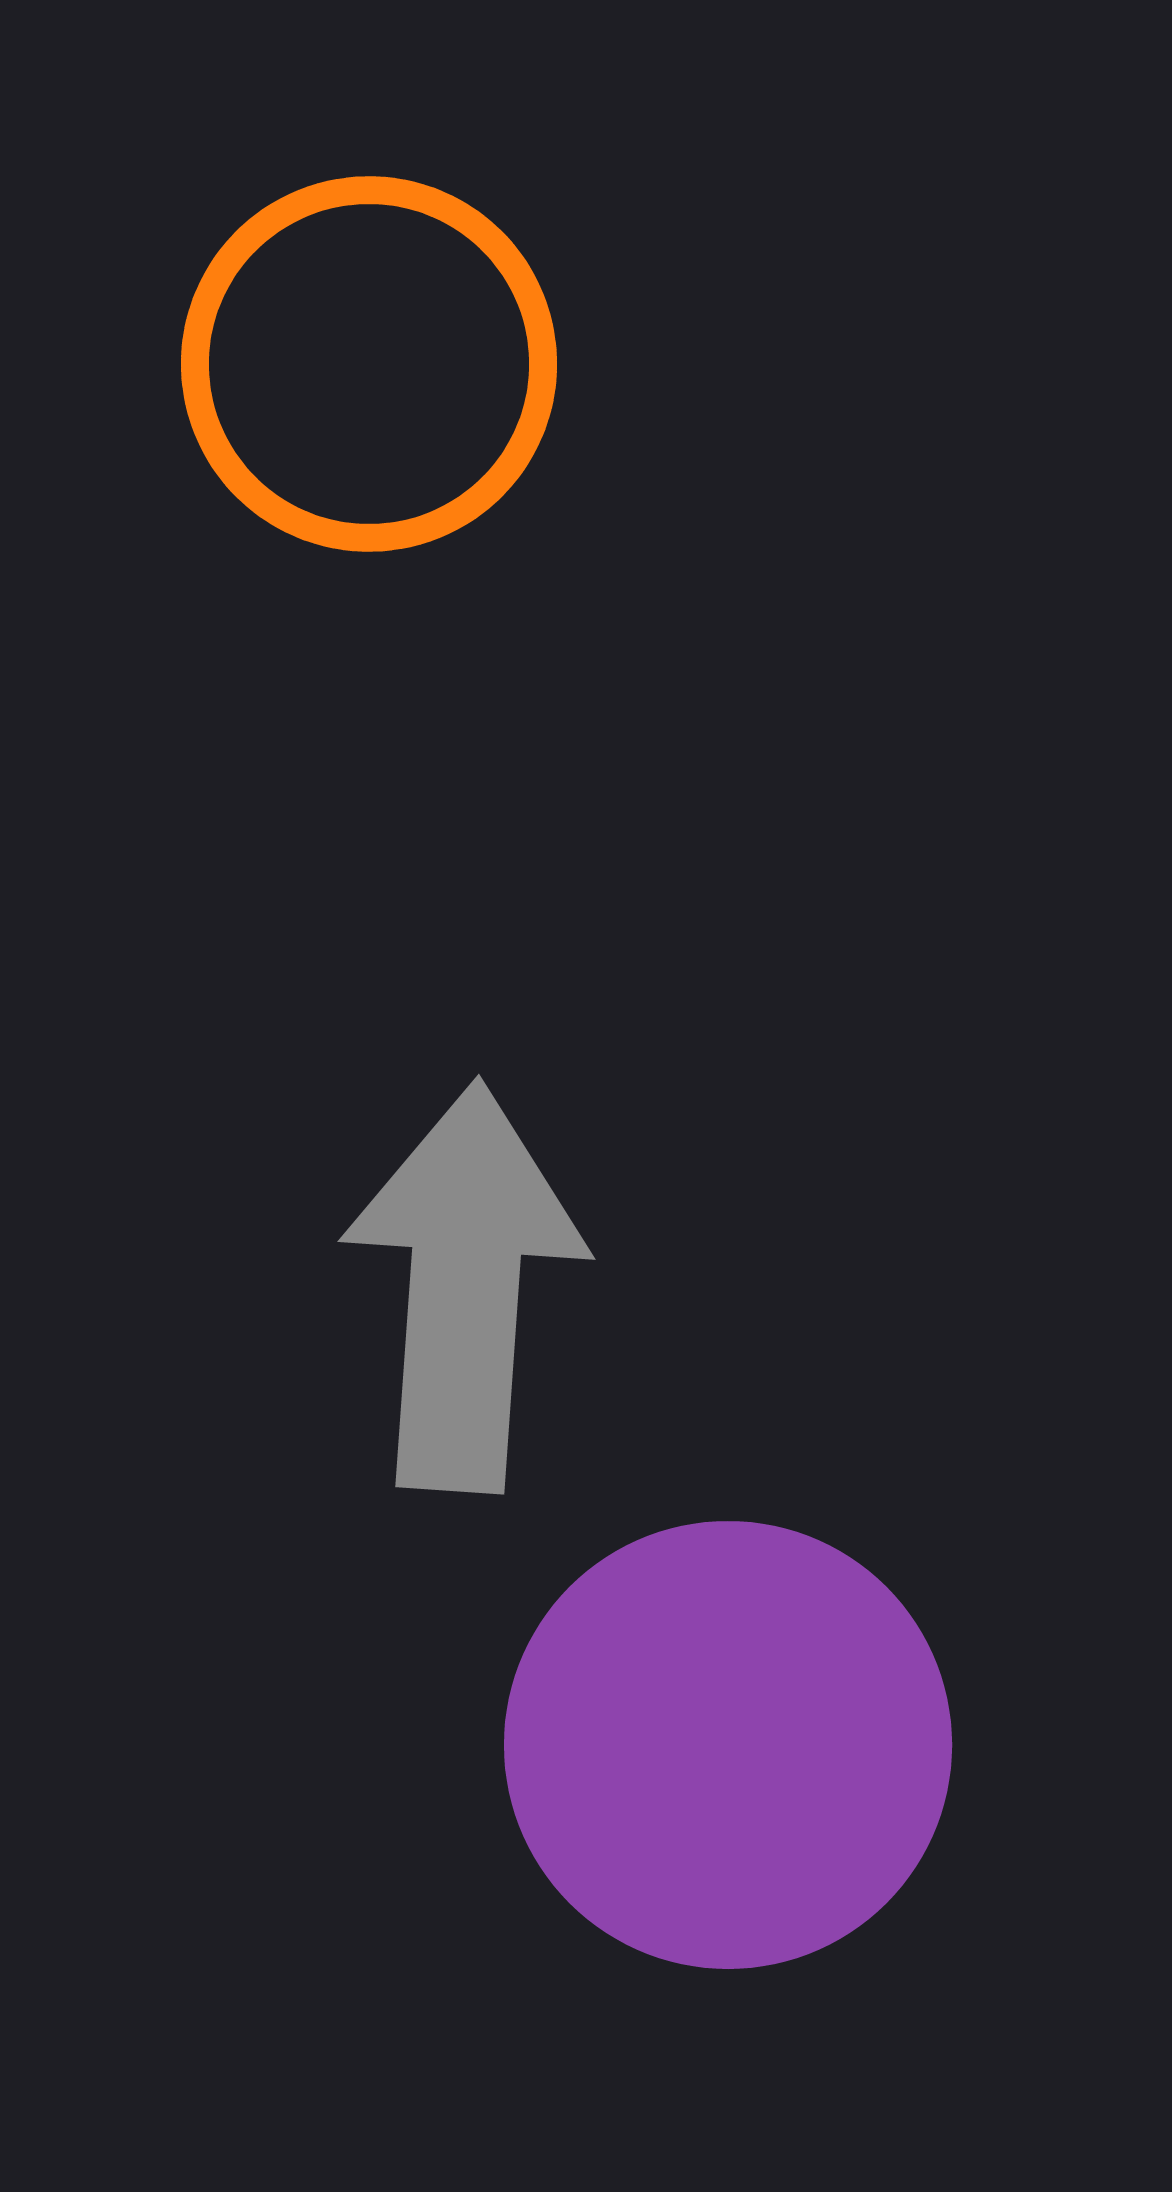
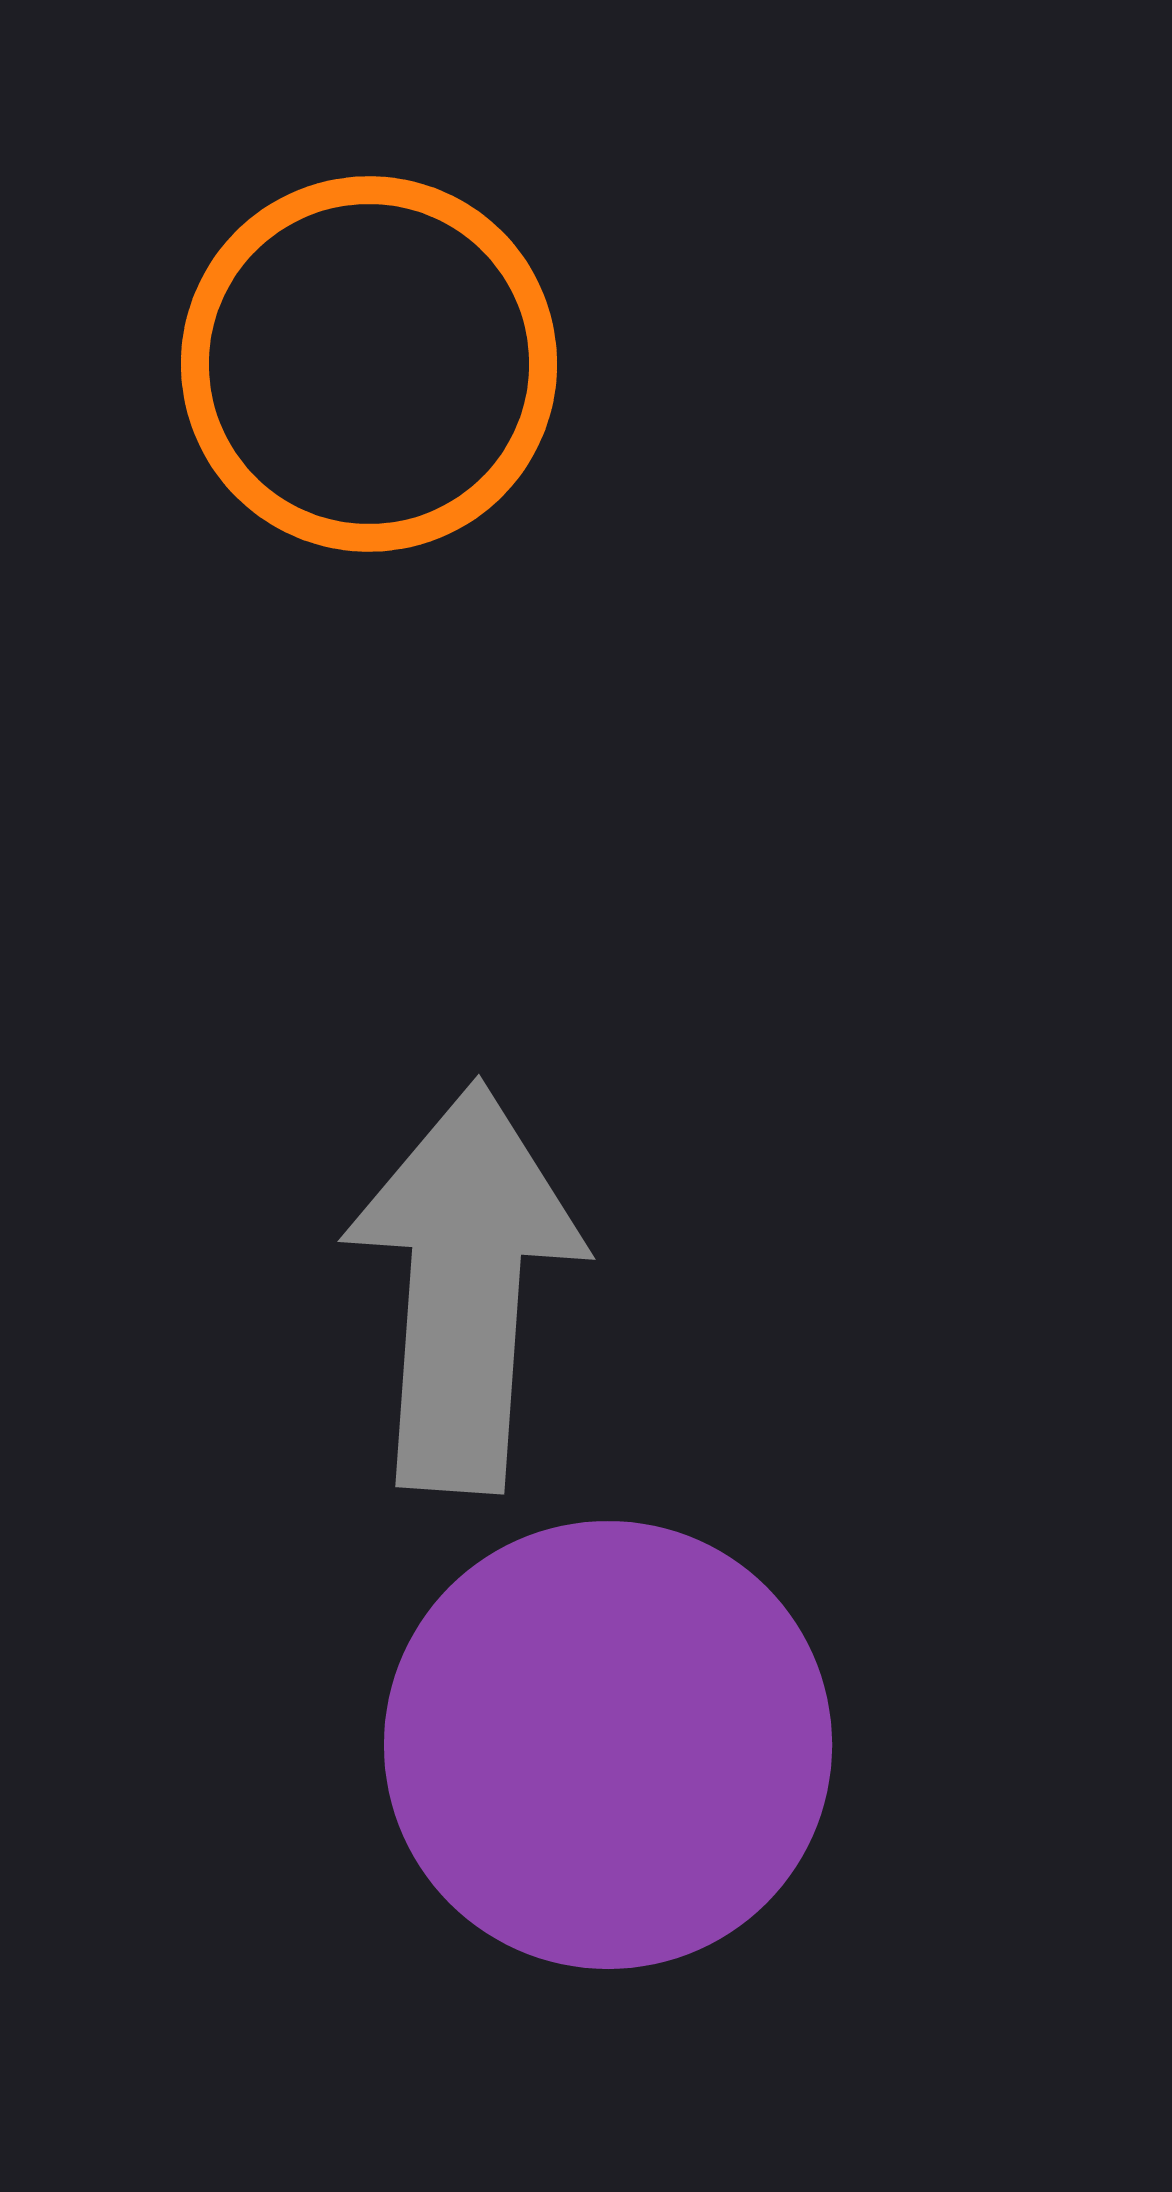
purple circle: moved 120 px left
